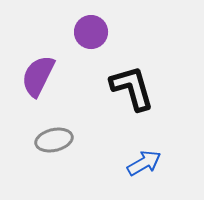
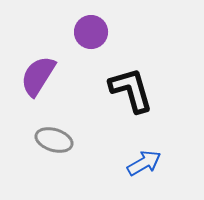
purple semicircle: rotated 6 degrees clockwise
black L-shape: moved 1 px left, 2 px down
gray ellipse: rotated 30 degrees clockwise
